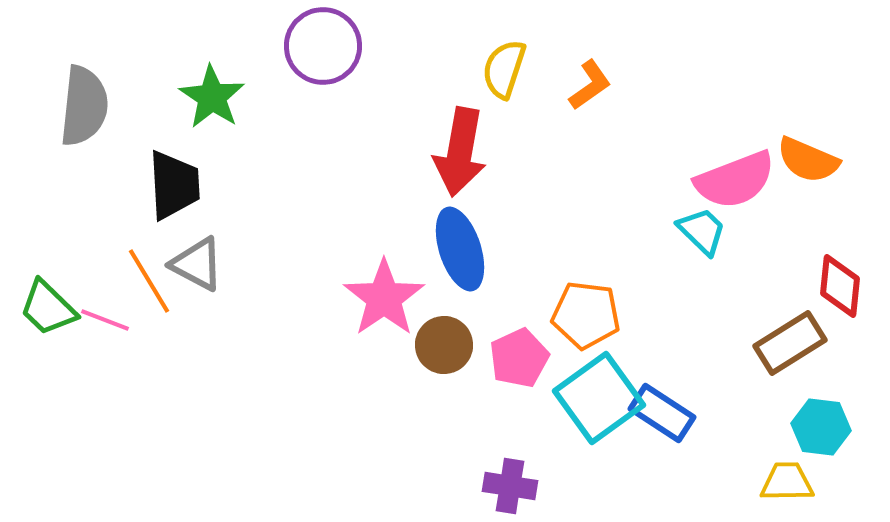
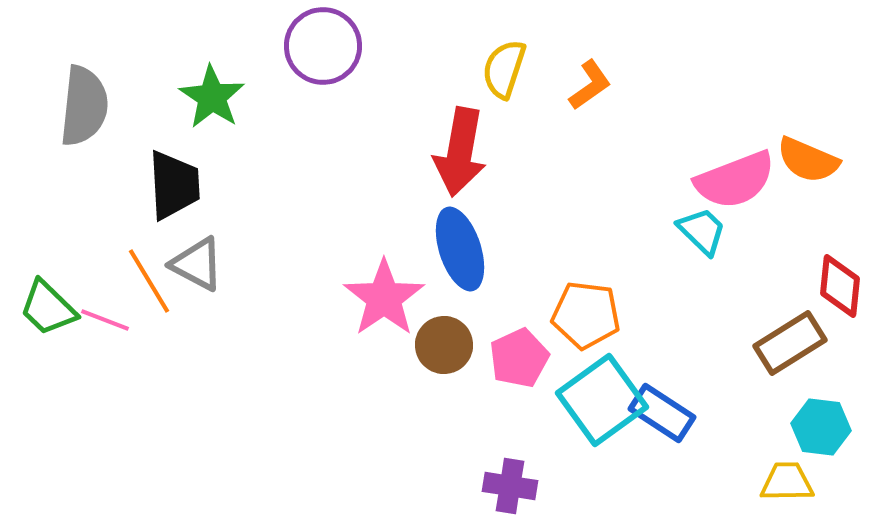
cyan square: moved 3 px right, 2 px down
